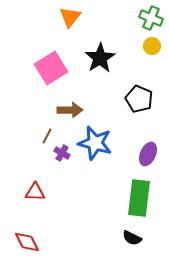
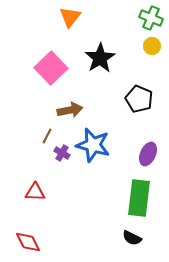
pink square: rotated 12 degrees counterclockwise
brown arrow: rotated 10 degrees counterclockwise
blue star: moved 2 px left, 2 px down
red diamond: moved 1 px right
